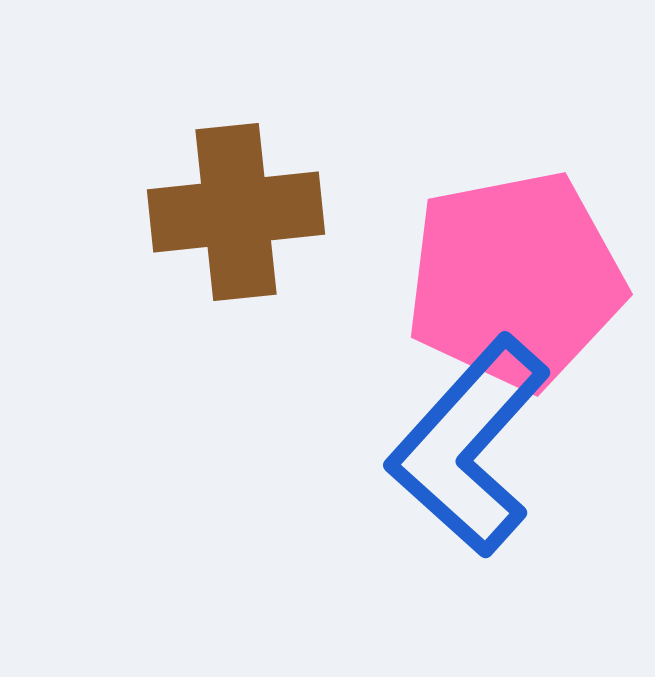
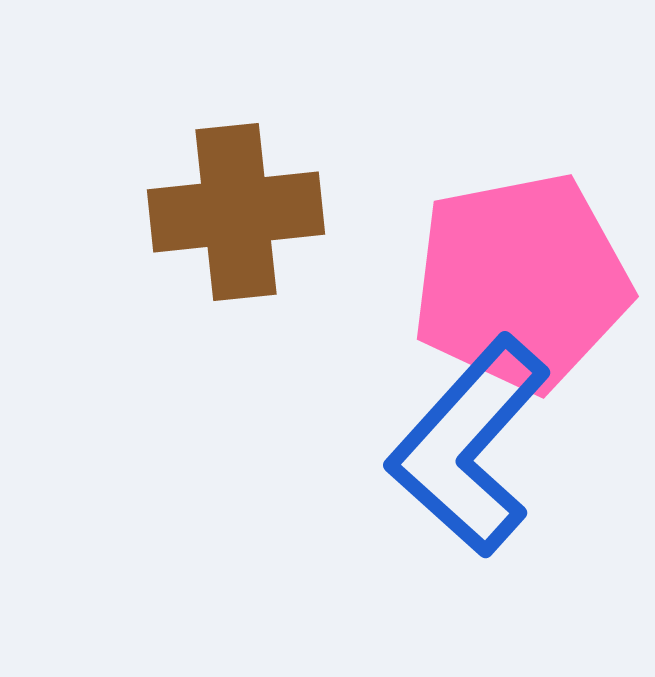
pink pentagon: moved 6 px right, 2 px down
